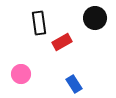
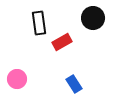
black circle: moved 2 px left
pink circle: moved 4 px left, 5 px down
